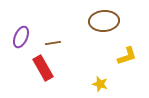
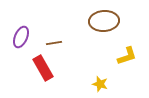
brown line: moved 1 px right
